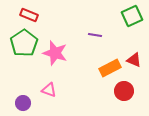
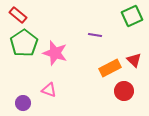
red rectangle: moved 11 px left; rotated 18 degrees clockwise
red triangle: rotated 21 degrees clockwise
